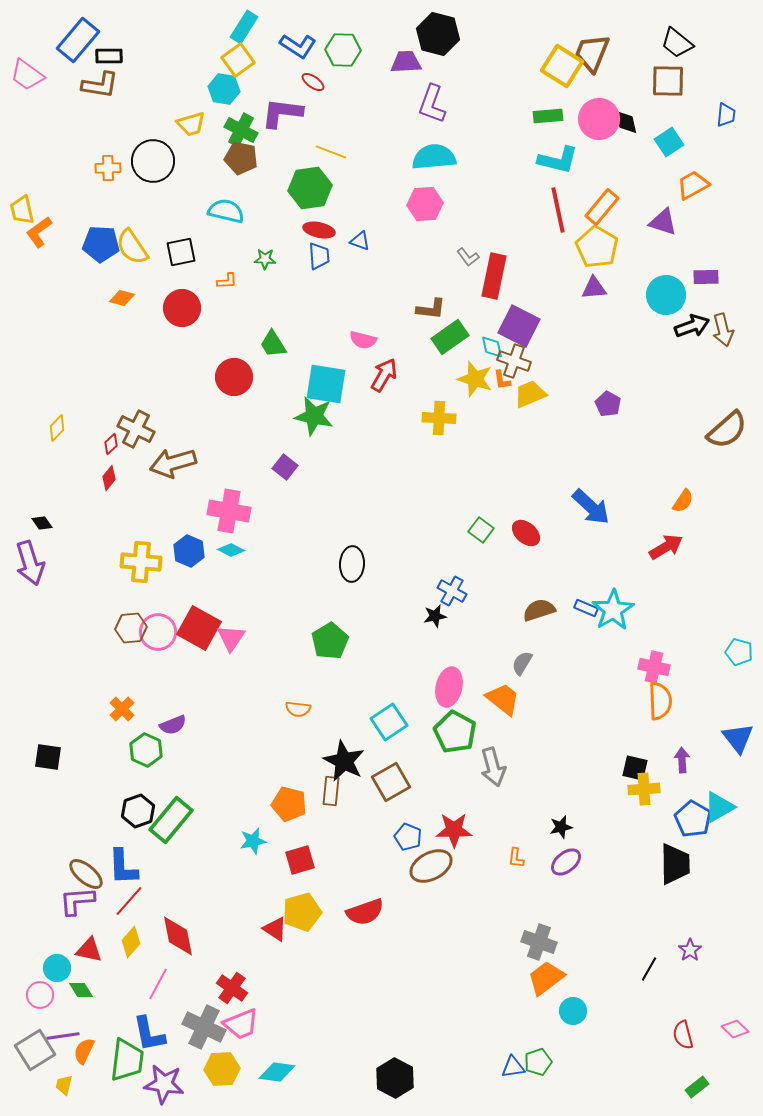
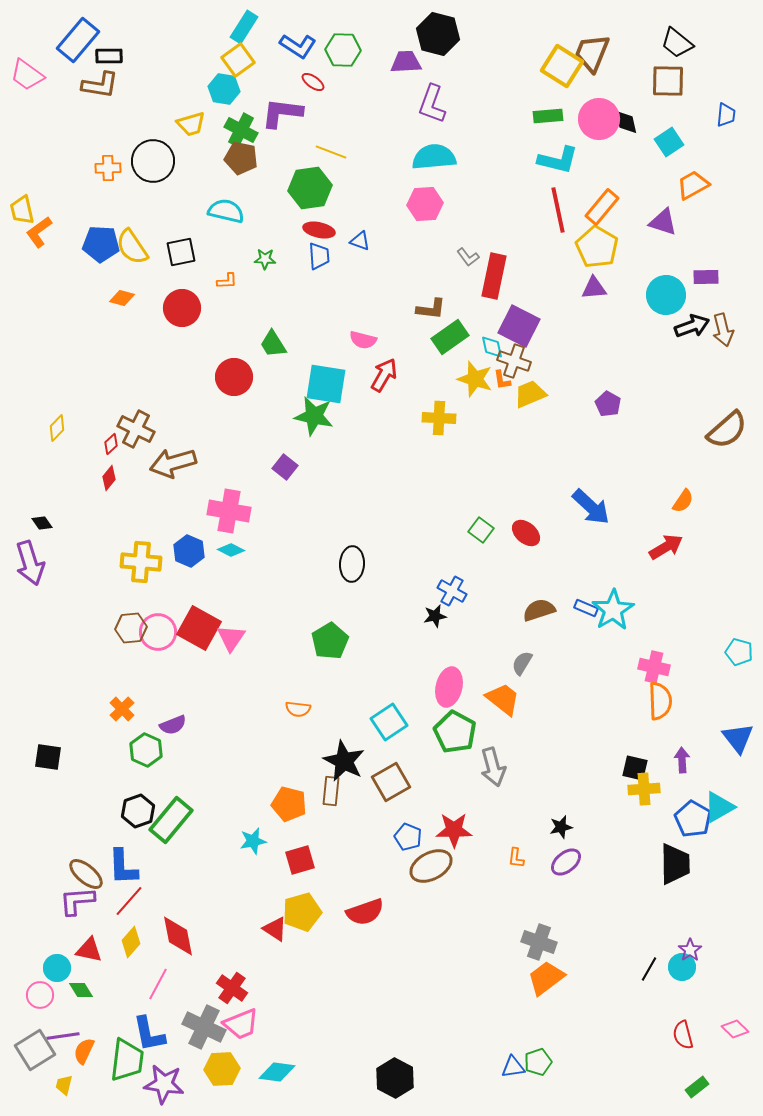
cyan circle at (573, 1011): moved 109 px right, 44 px up
